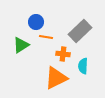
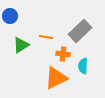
blue circle: moved 26 px left, 6 px up
